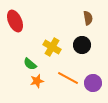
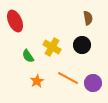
green semicircle: moved 2 px left, 8 px up; rotated 16 degrees clockwise
orange star: rotated 16 degrees counterclockwise
